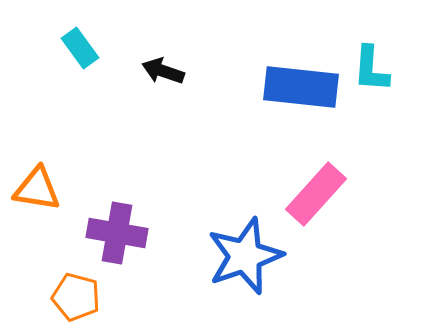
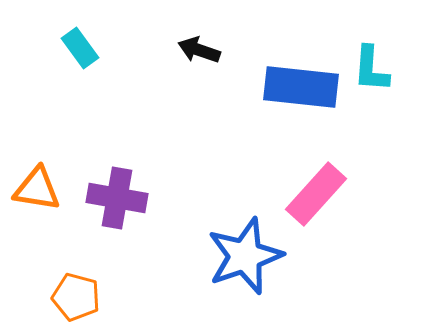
black arrow: moved 36 px right, 21 px up
purple cross: moved 35 px up
